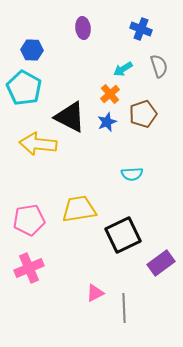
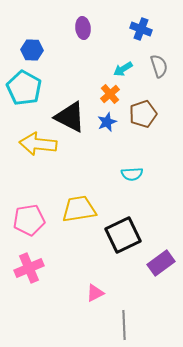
gray line: moved 17 px down
